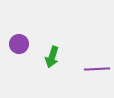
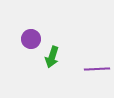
purple circle: moved 12 px right, 5 px up
